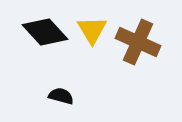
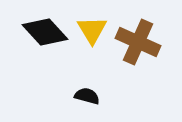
black semicircle: moved 26 px right
